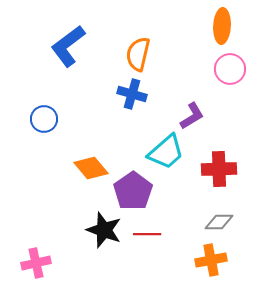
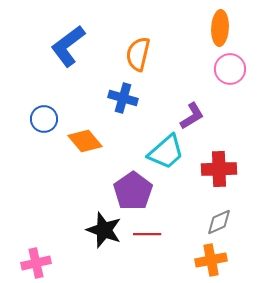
orange ellipse: moved 2 px left, 2 px down
blue cross: moved 9 px left, 4 px down
orange diamond: moved 6 px left, 27 px up
gray diamond: rotated 24 degrees counterclockwise
